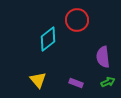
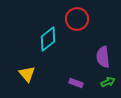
red circle: moved 1 px up
yellow triangle: moved 11 px left, 6 px up
